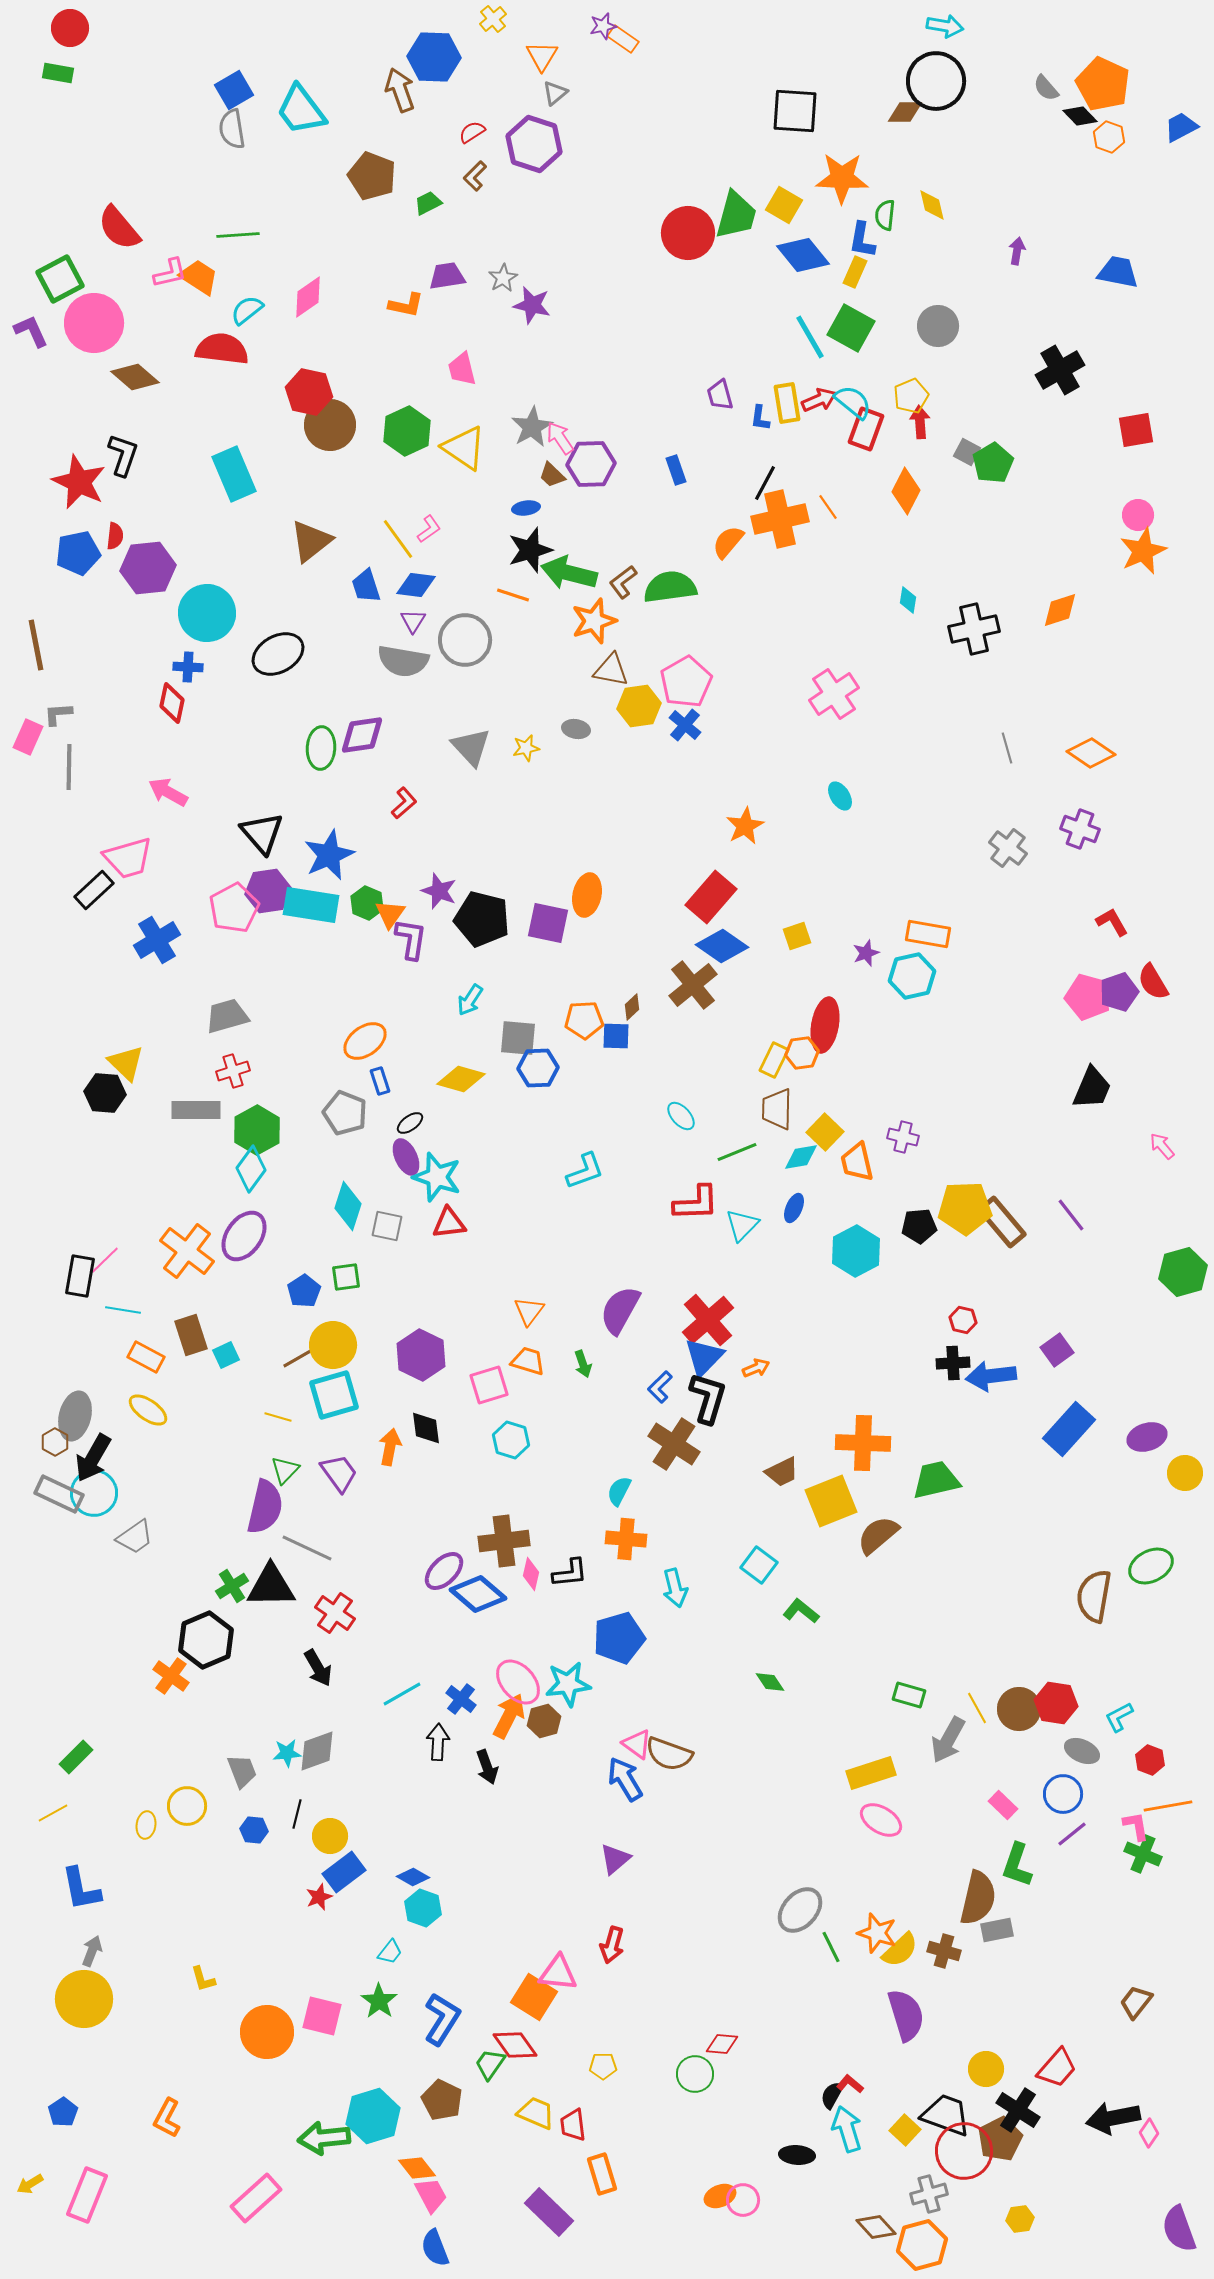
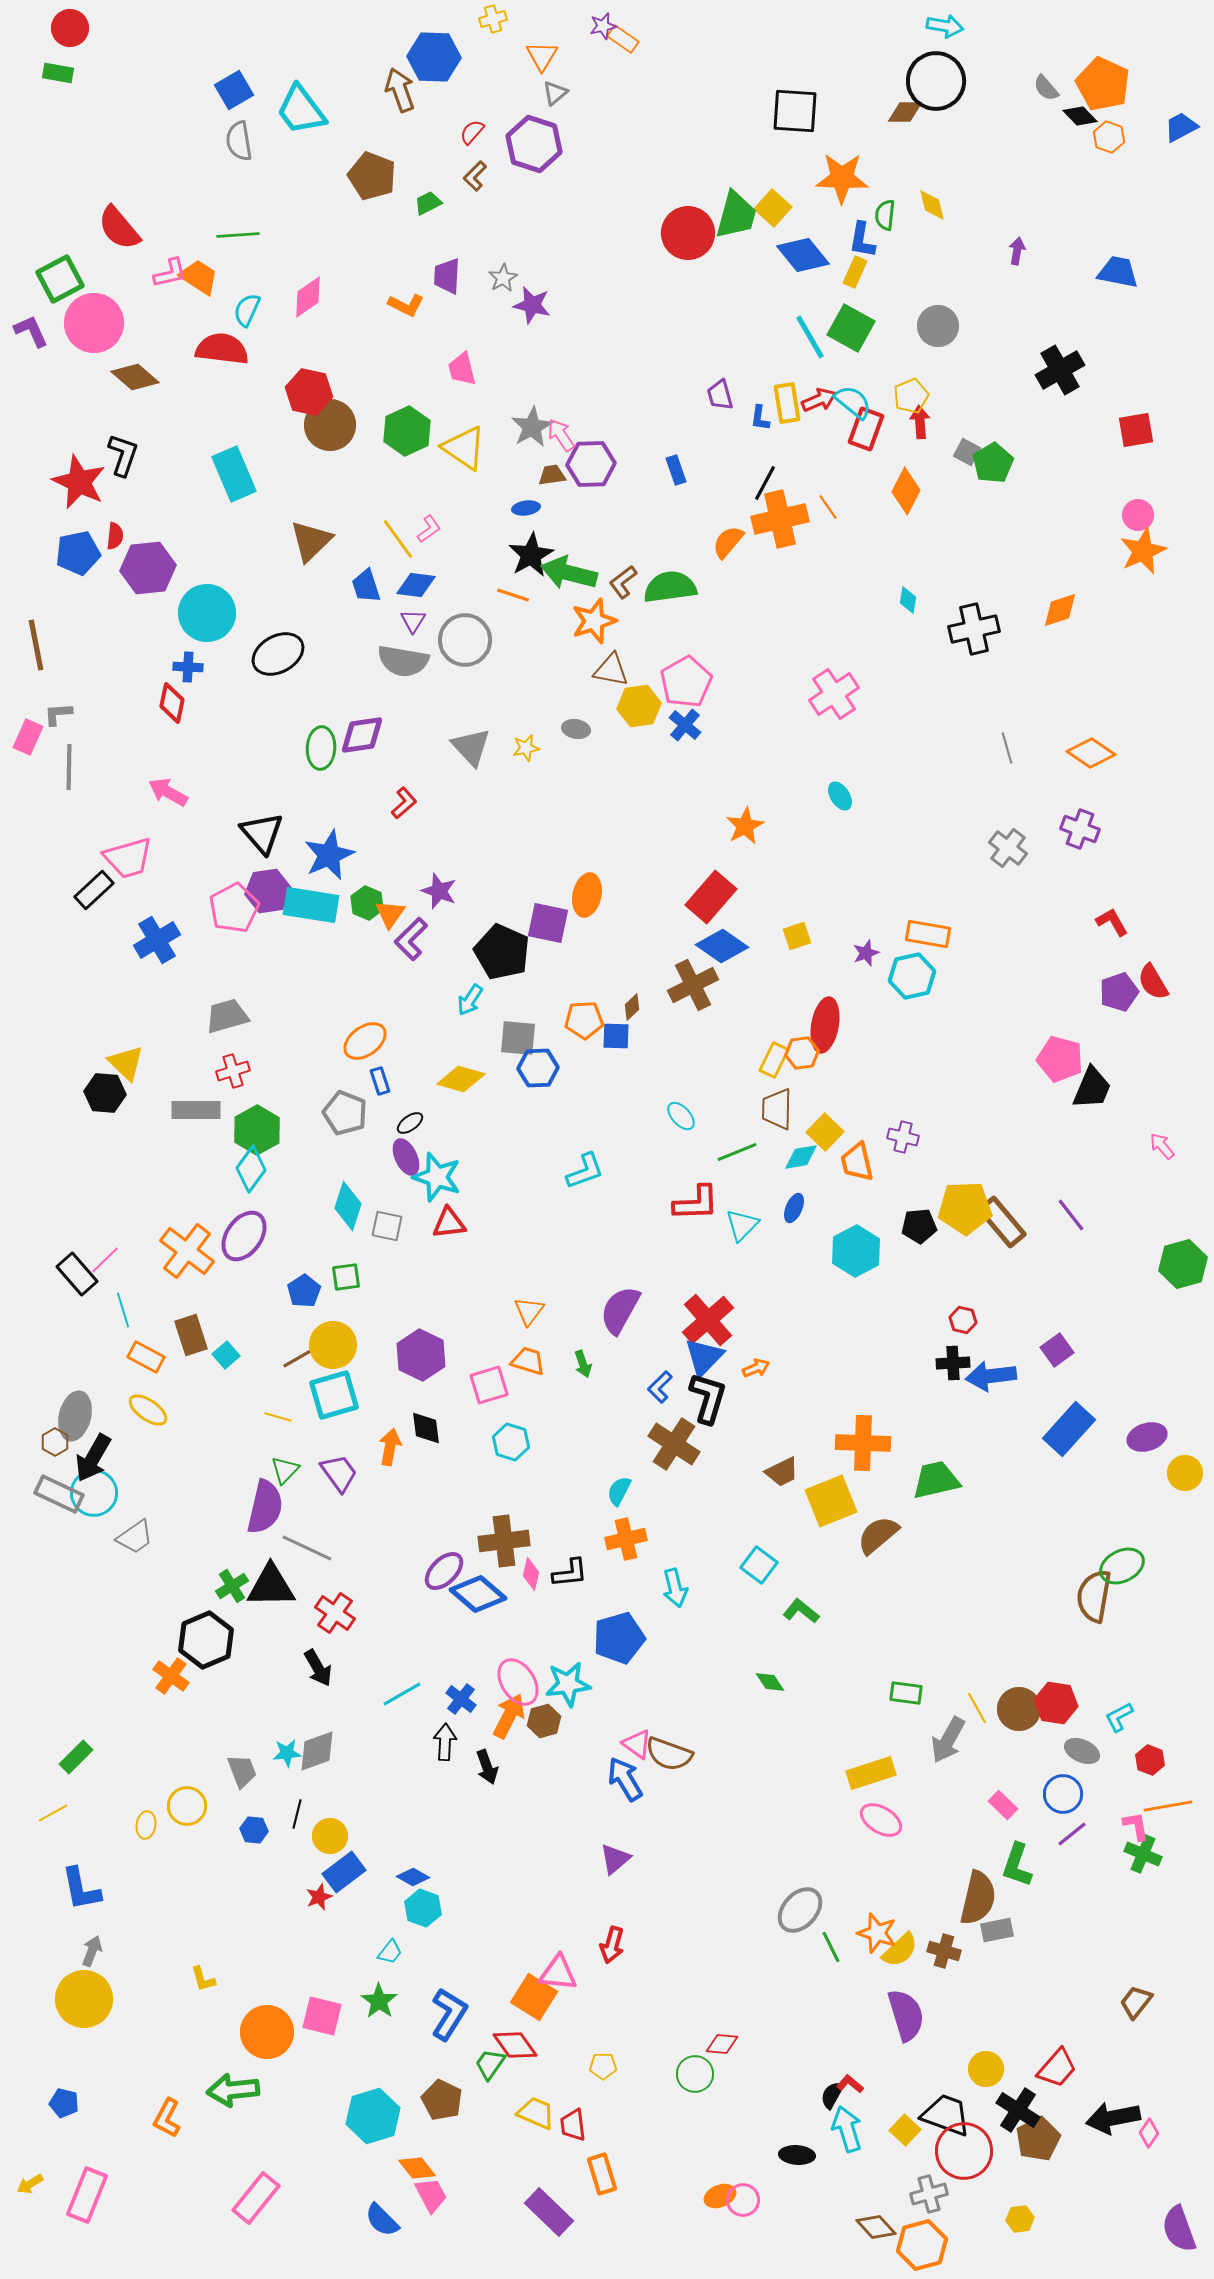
yellow cross at (493, 19): rotated 24 degrees clockwise
gray semicircle at (232, 129): moved 7 px right, 12 px down
red semicircle at (472, 132): rotated 16 degrees counterclockwise
yellow square at (784, 205): moved 11 px left, 3 px down; rotated 12 degrees clockwise
purple trapezoid at (447, 276): rotated 78 degrees counterclockwise
orange L-shape at (406, 305): rotated 15 degrees clockwise
cyan semicircle at (247, 310): rotated 28 degrees counterclockwise
pink arrow at (560, 438): moved 1 px right, 3 px up
brown trapezoid at (552, 475): rotated 128 degrees clockwise
brown triangle at (311, 541): rotated 6 degrees counterclockwise
black star at (530, 550): moved 1 px right, 5 px down; rotated 12 degrees counterclockwise
black pentagon at (482, 919): moved 20 px right, 33 px down; rotated 10 degrees clockwise
purple L-shape at (411, 939): rotated 144 degrees counterclockwise
brown cross at (693, 985): rotated 12 degrees clockwise
pink pentagon at (1088, 997): moved 28 px left, 62 px down
green hexagon at (1183, 1272): moved 8 px up
black rectangle at (80, 1276): moved 3 px left, 2 px up; rotated 51 degrees counterclockwise
cyan line at (123, 1310): rotated 64 degrees clockwise
cyan square at (226, 1355): rotated 16 degrees counterclockwise
cyan hexagon at (511, 1440): moved 2 px down
orange cross at (626, 1539): rotated 18 degrees counterclockwise
green ellipse at (1151, 1566): moved 29 px left
pink ellipse at (518, 1682): rotated 9 degrees clockwise
green rectangle at (909, 1695): moved 3 px left, 2 px up; rotated 8 degrees counterclockwise
black arrow at (438, 1742): moved 7 px right
blue L-shape at (442, 2019): moved 7 px right, 5 px up
blue pentagon at (63, 2112): moved 1 px right, 9 px up; rotated 24 degrees counterclockwise
green arrow at (324, 2138): moved 91 px left, 48 px up
brown pentagon at (1000, 2139): moved 38 px right
pink rectangle at (256, 2198): rotated 9 degrees counterclockwise
blue semicircle at (435, 2248): moved 53 px left, 28 px up; rotated 24 degrees counterclockwise
